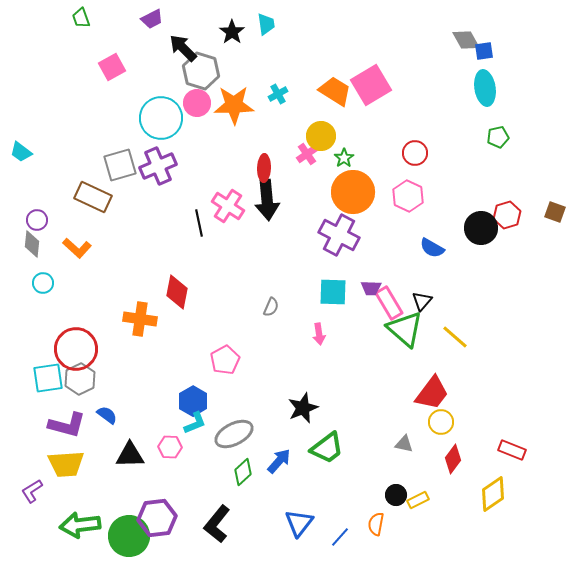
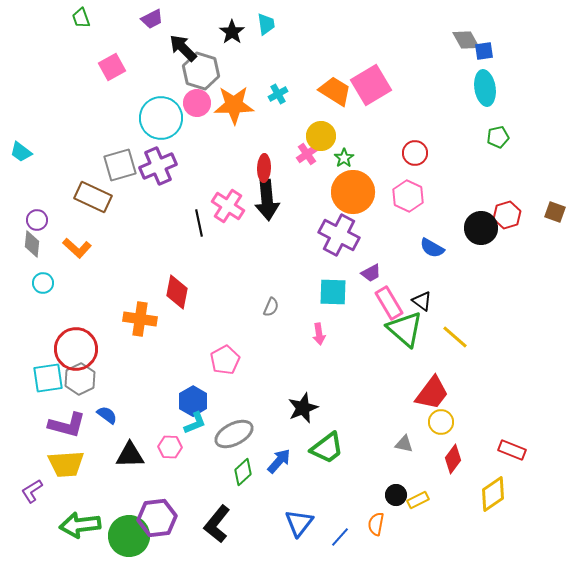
purple trapezoid at (371, 288): moved 15 px up; rotated 30 degrees counterclockwise
black triangle at (422, 301): rotated 35 degrees counterclockwise
